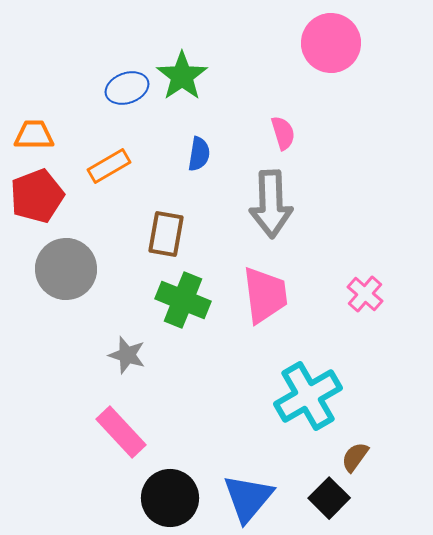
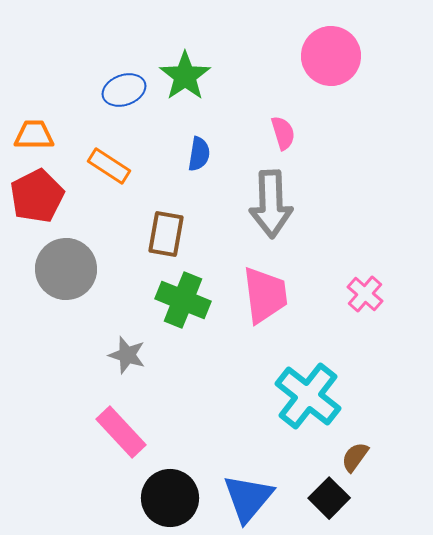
pink circle: moved 13 px down
green star: moved 3 px right
blue ellipse: moved 3 px left, 2 px down
orange rectangle: rotated 63 degrees clockwise
red pentagon: rotated 6 degrees counterclockwise
cyan cross: rotated 22 degrees counterclockwise
